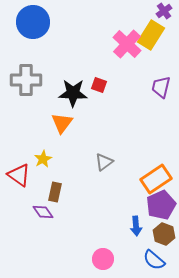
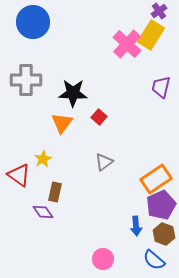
purple cross: moved 5 px left
red square: moved 32 px down; rotated 21 degrees clockwise
